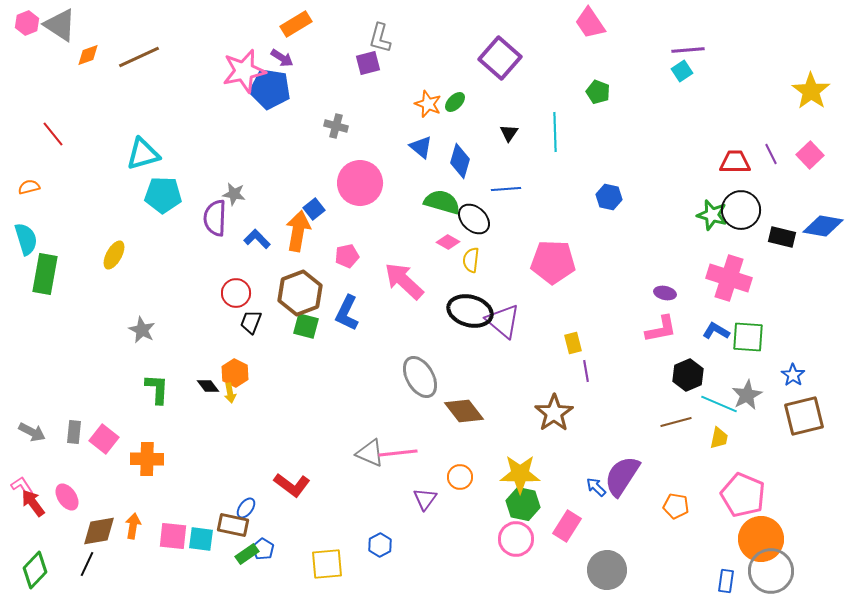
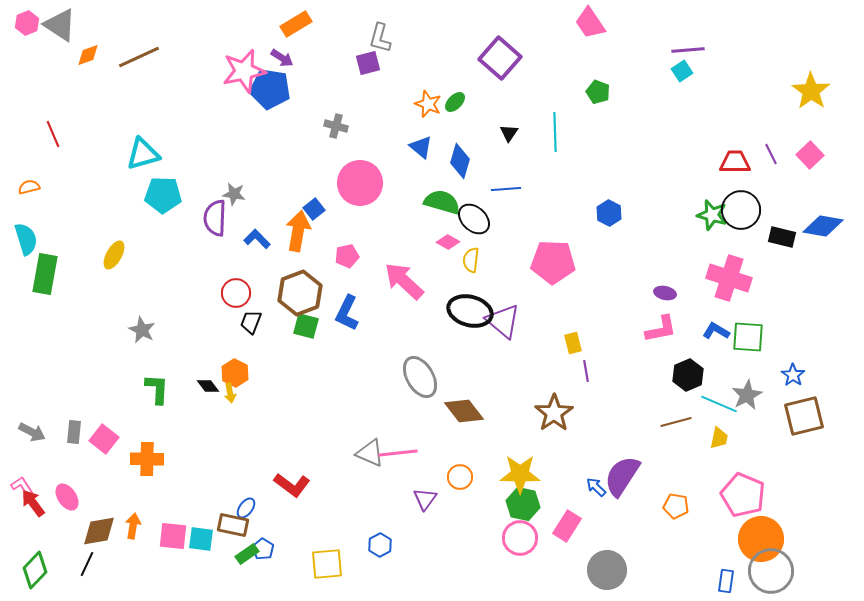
red line at (53, 134): rotated 16 degrees clockwise
blue hexagon at (609, 197): moved 16 px down; rotated 15 degrees clockwise
pink circle at (516, 539): moved 4 px right, 1 px up
